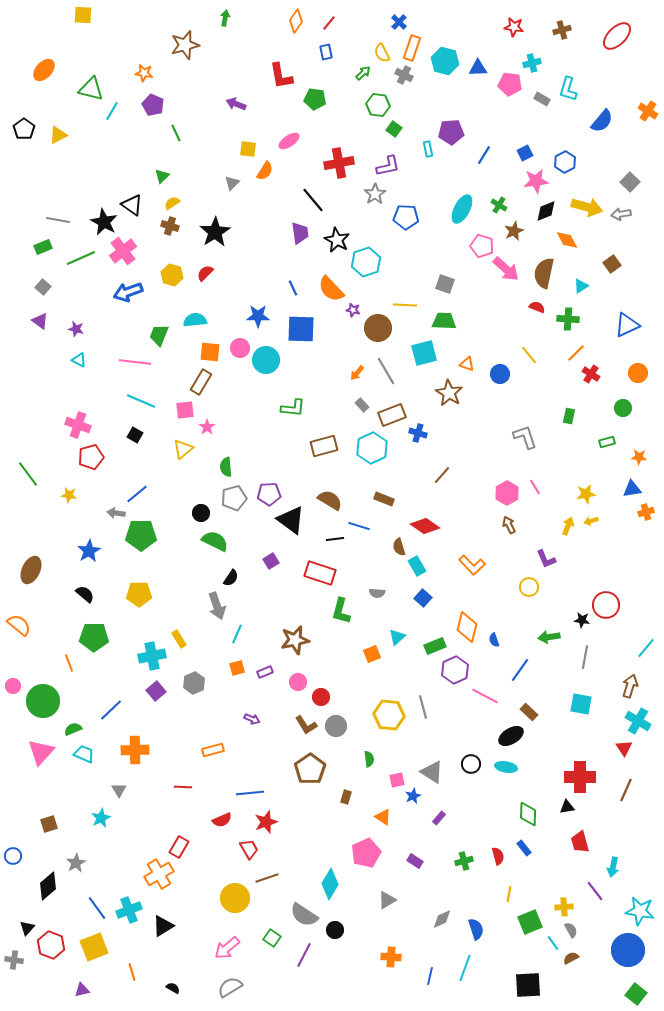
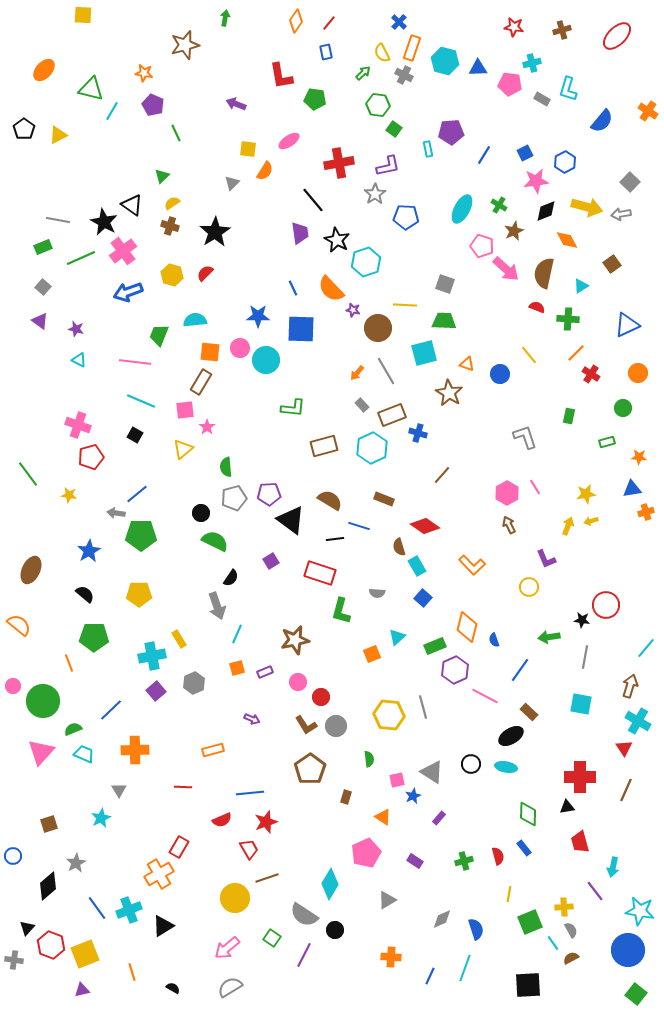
yellow square at (94, 947): moved 9 px left, 7 px down
blue line at (430, 976): rotated 12 degrees clockwise
